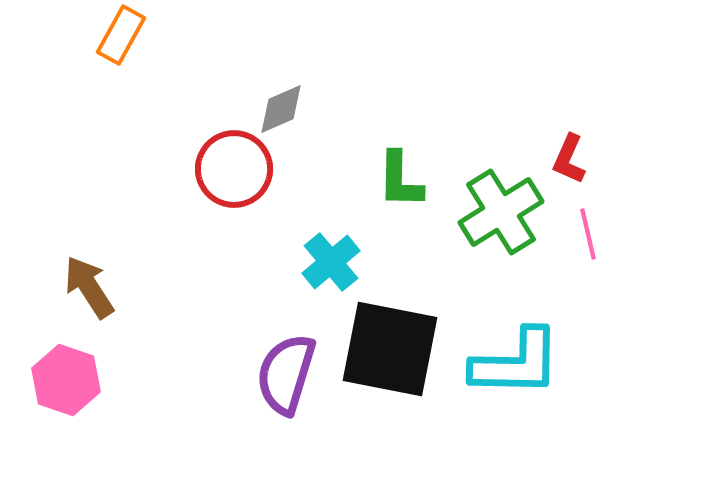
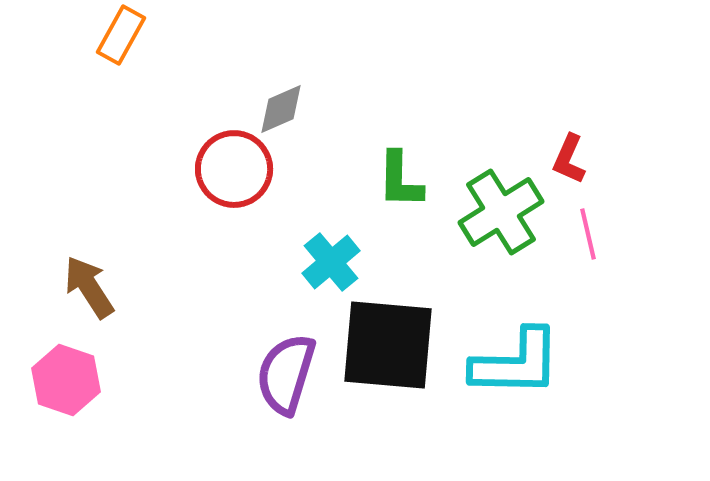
black square: moved 2 px left, 4 px up; rotated 6 degrees counterclockwise
